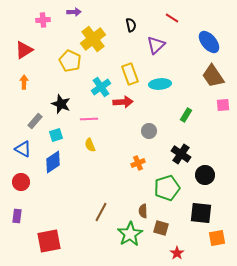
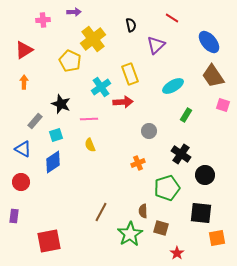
cyan ellipse: moved 13 px right, 2 px down; rotated 25 degrees counterclockwise
pink square: rotated 24 degrees clockwise
purple rectangle: moved 3 px left
